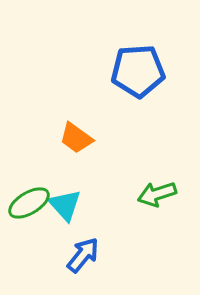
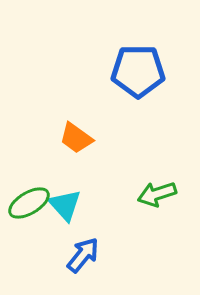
blue pentagon: rotated 4 degrees clockwise
